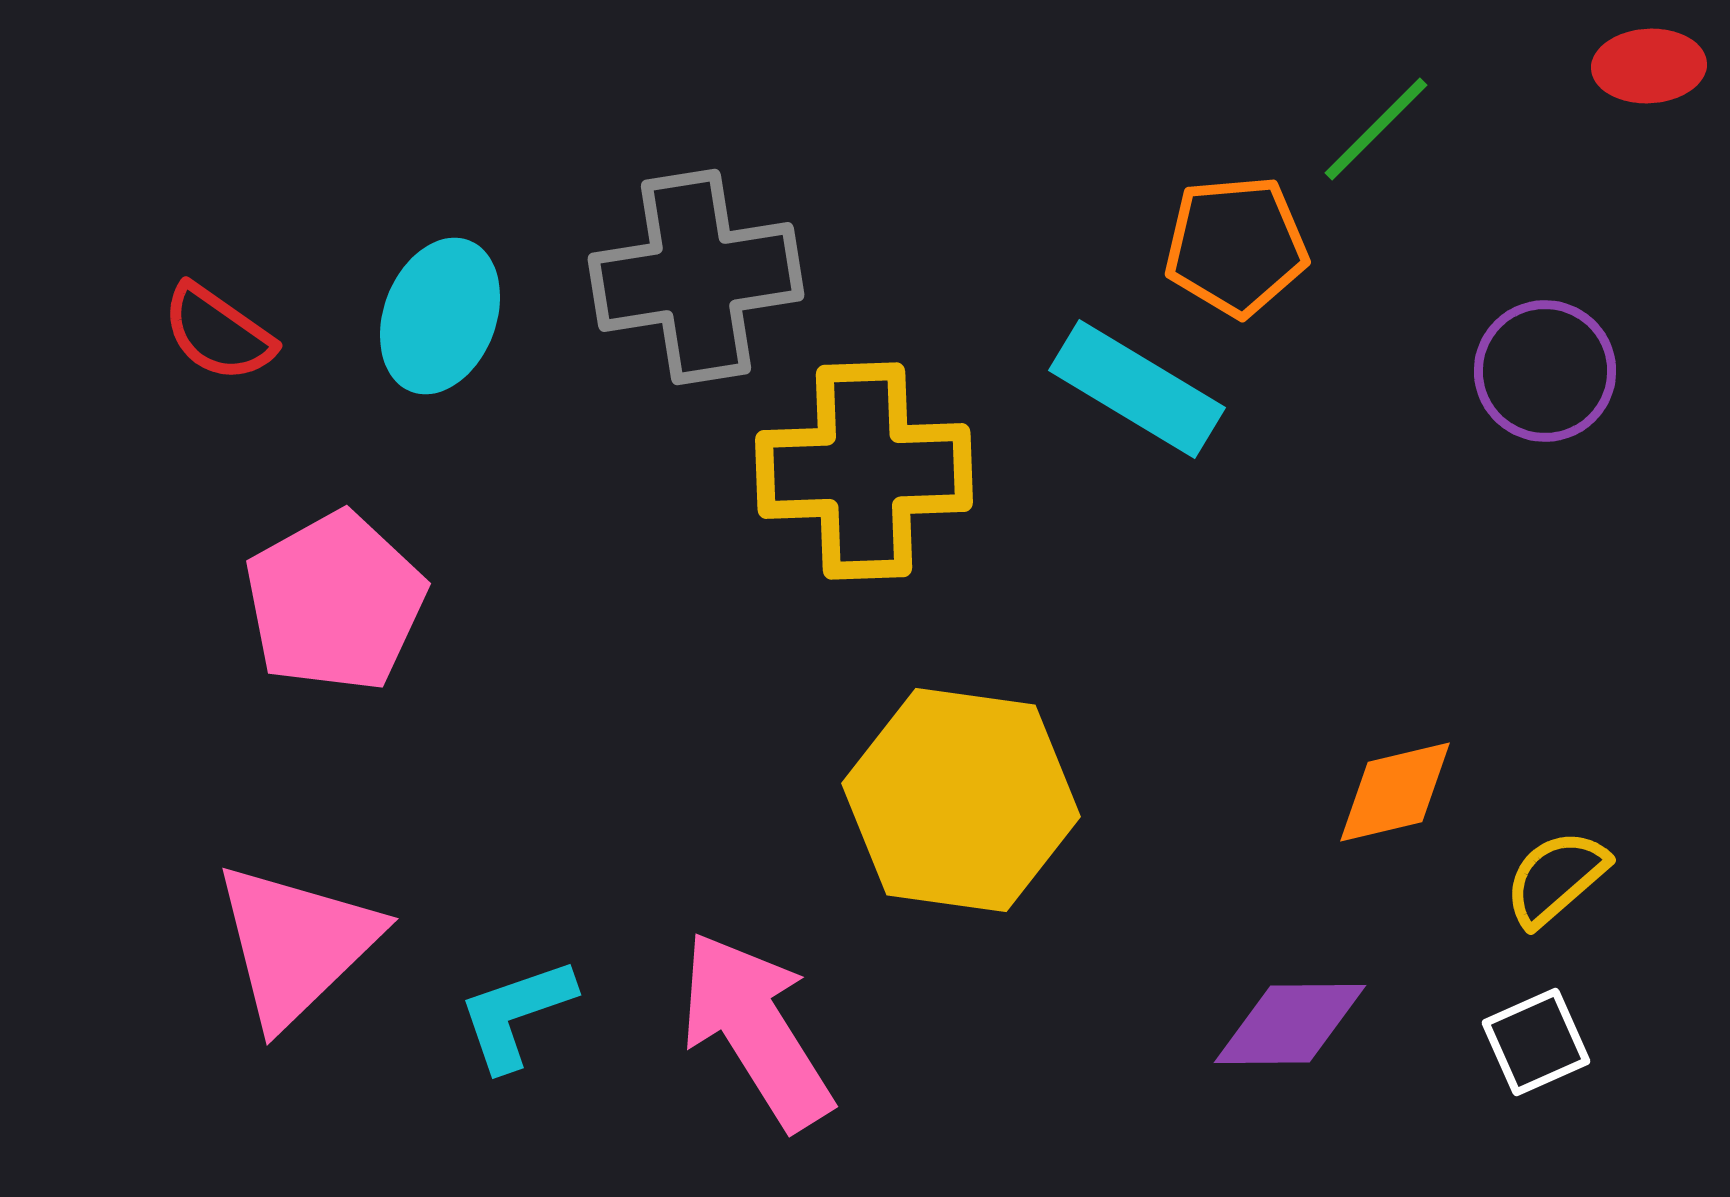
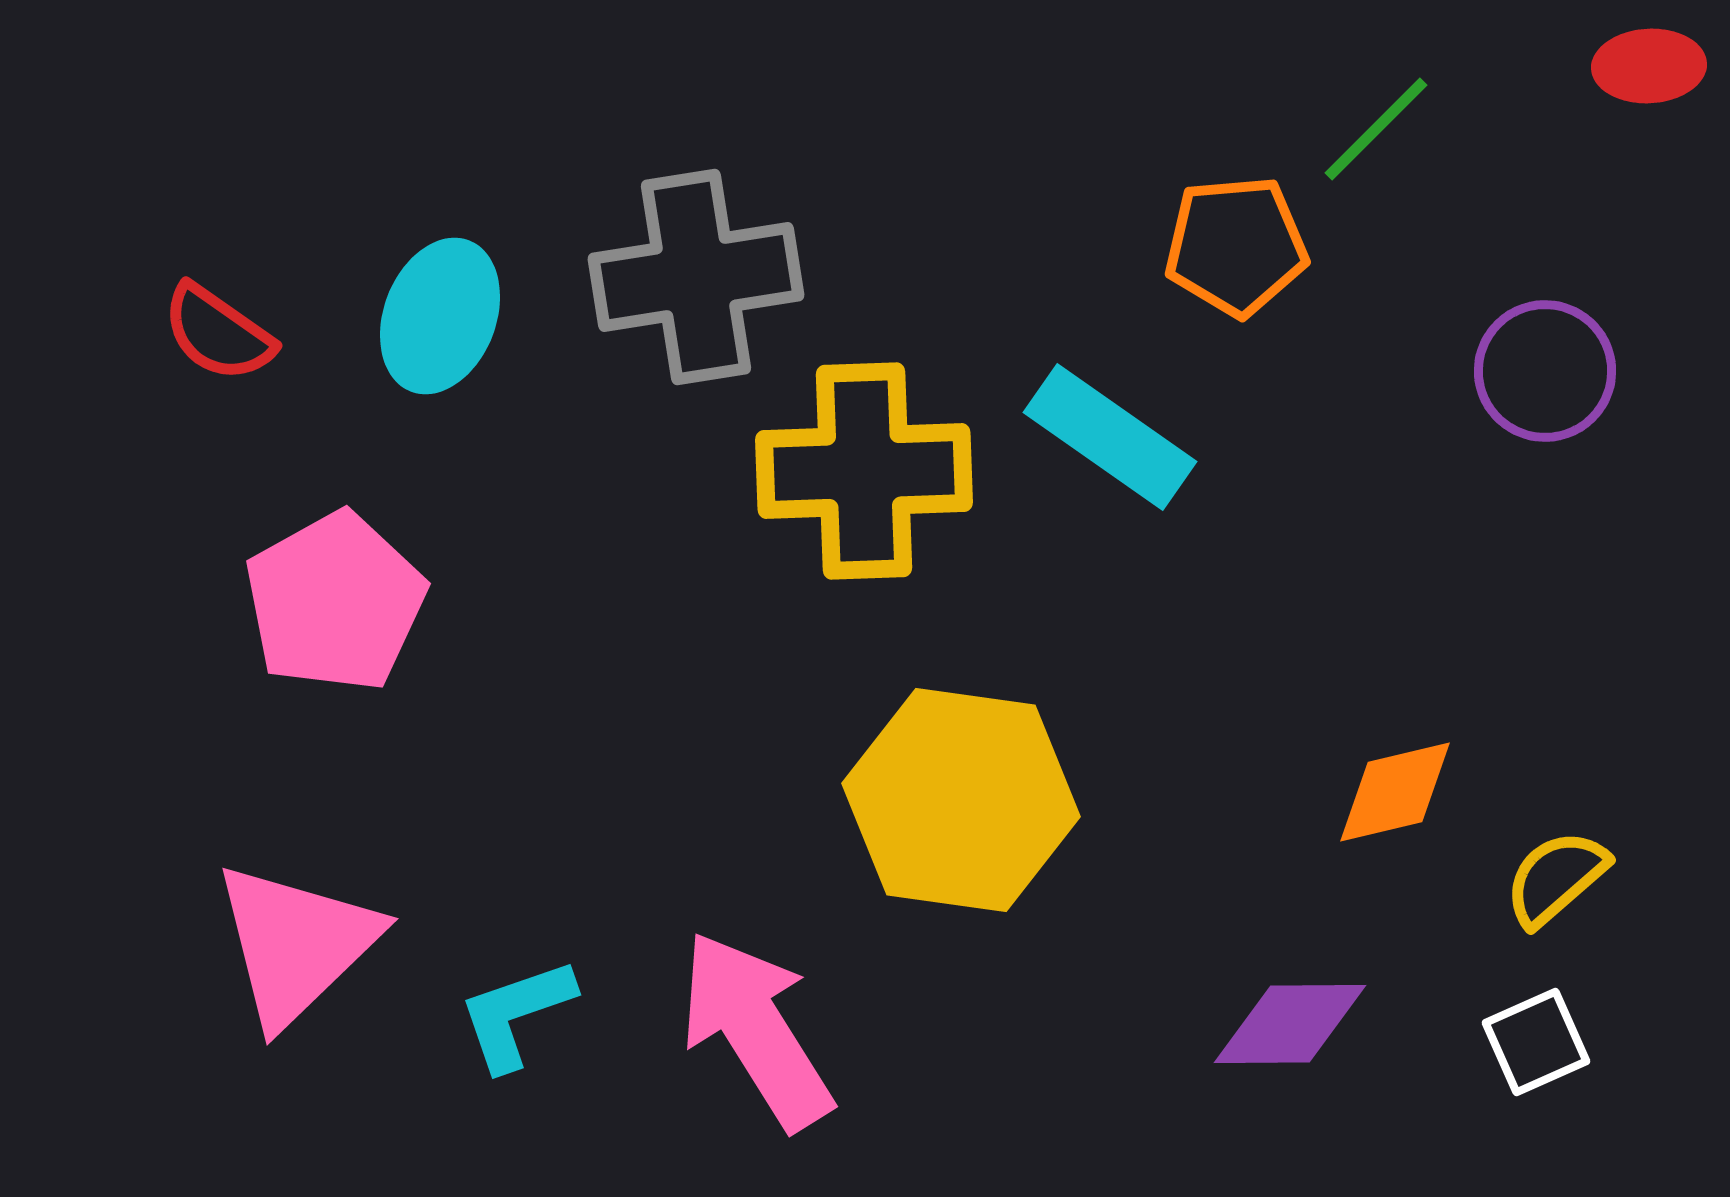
cyan rectangle: moved 27 px left, 48 px down; rotated 4 degrees clockwise
